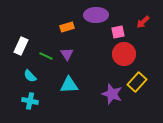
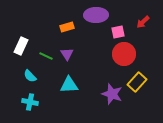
cyan cross: moved 1 px down
